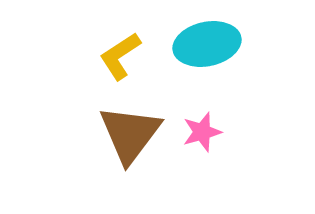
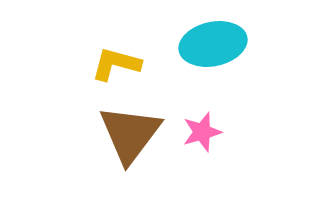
cyan ellipse: moved 6 px right
yellow L-shape: moved 4 px left, 8 px down; rotated 48 degrees clockwise
